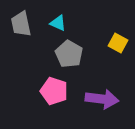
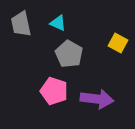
purple arrow: moved 5 px left
